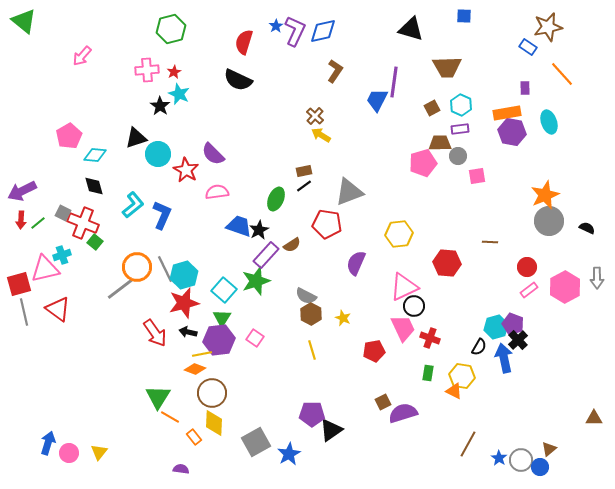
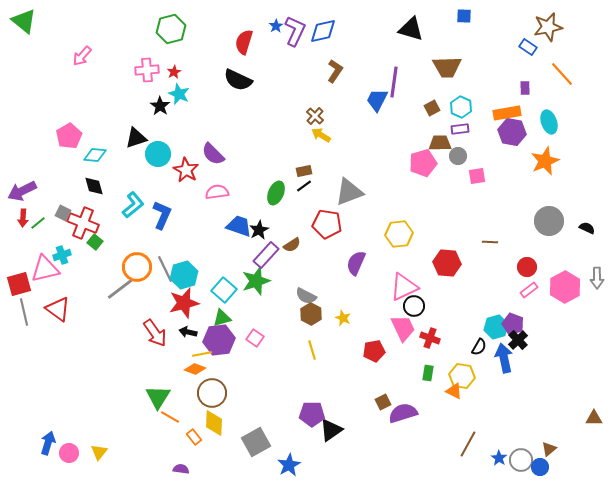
cyan hexagon at (461, 105): moved 2 px down
orange star at (545, 195): moved 34 px up
green ellipse at (276, 199): moved 6 px up
red arrow at (21, 220): moved 2 px right, 2 px up
green triangle at (222, 318): rotated 42 degrees clockwise
blue star at (289, 454): moved 11 px down
